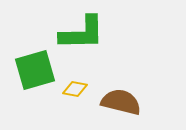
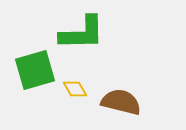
yellow diamond: rotated 50 degrees clockwise
